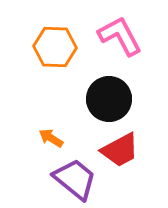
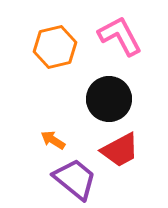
orange hexagon: rotated 15 degrees counterclockwise
orange arrow: moved 2 px right, 2 px down
